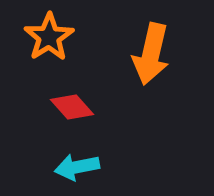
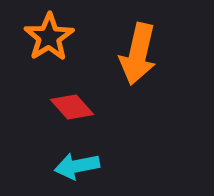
orange arrow: moved 13 px left
cyan arrow: moved 1 px up
